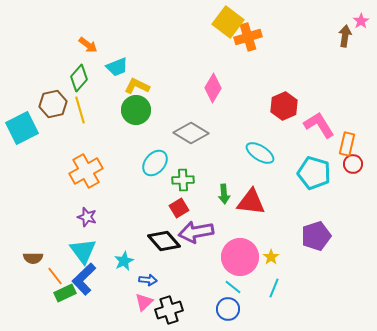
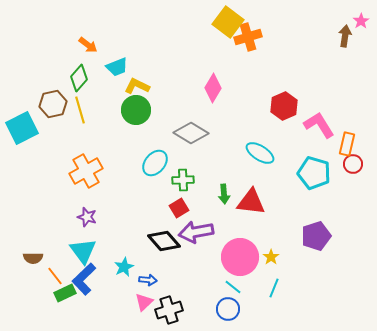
cyan star at (124, 261): moved 6 px down
